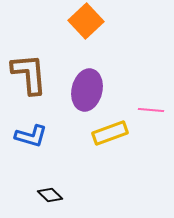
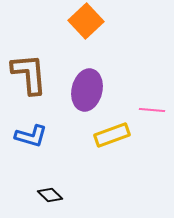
pink line: moved 1 px right
yellow rectangle: moved 2 px right, 2 px down
